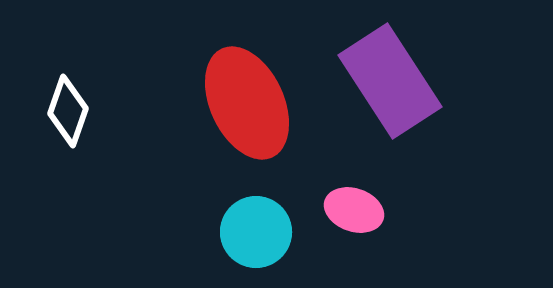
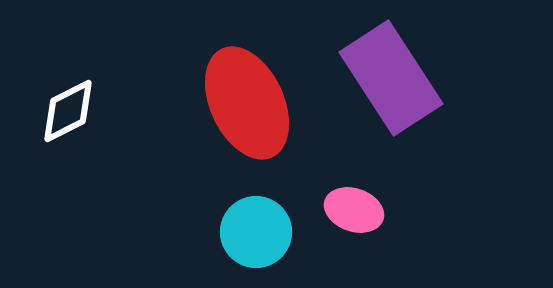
purple rectangle: moved 1 px right, 3 px up
white diamond: rotated 44 degrees clockwise
